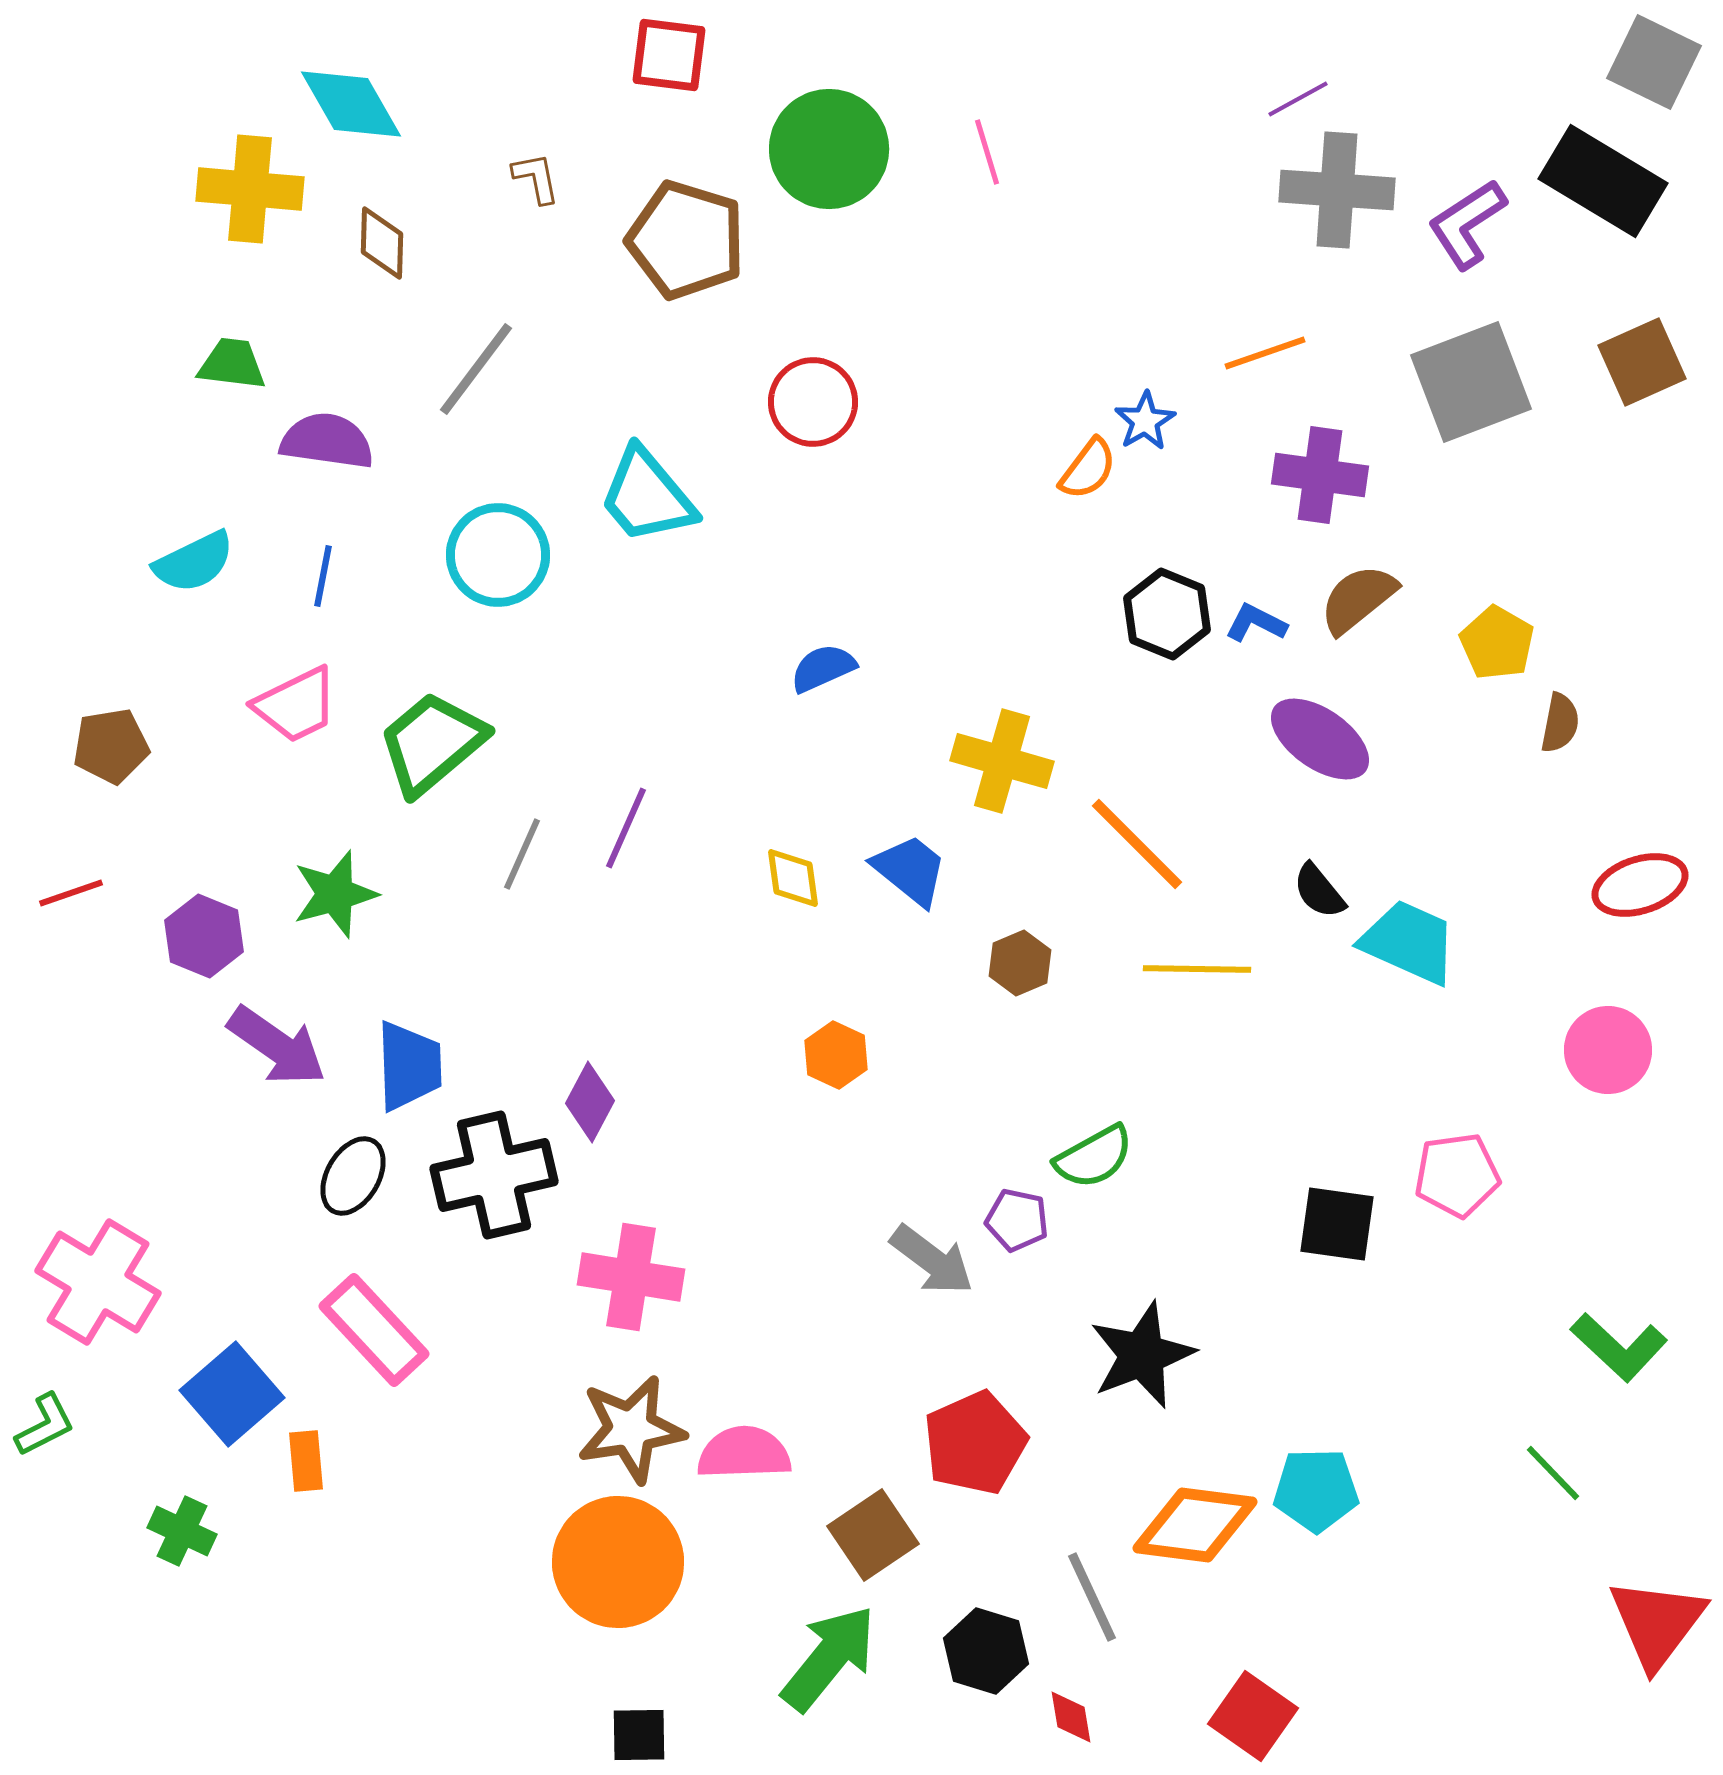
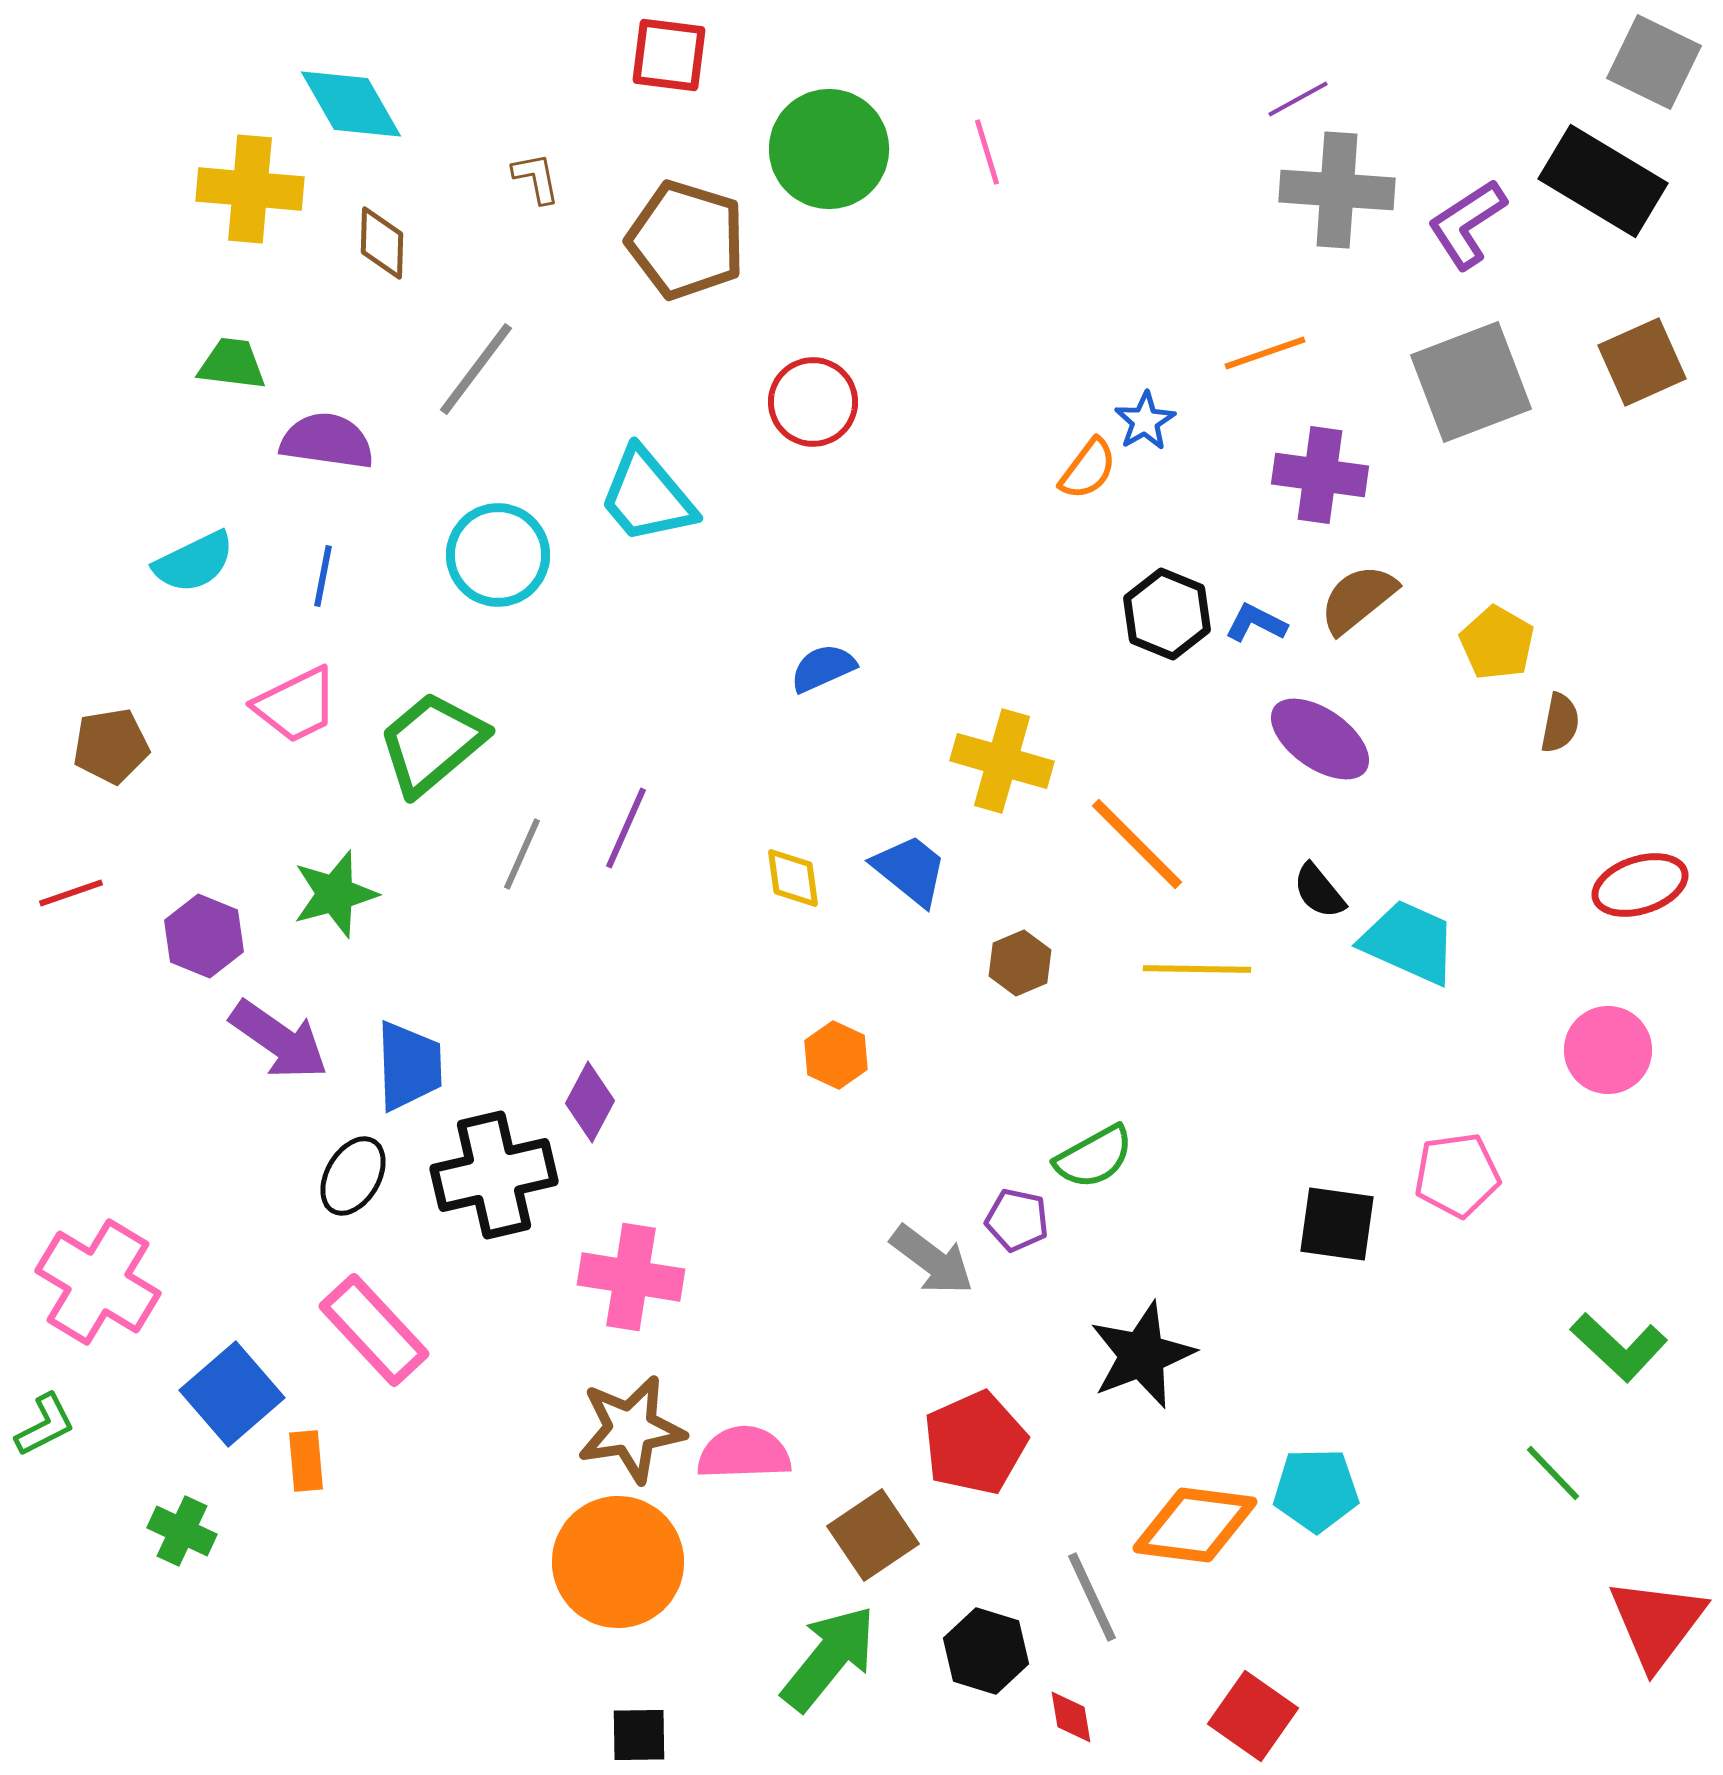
purple arrow at (277, 1046): moved 2 px right, 6 px up
